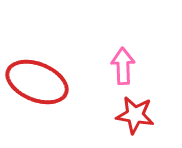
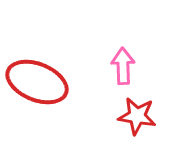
red star: moved 2 px right, 1 px down
